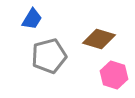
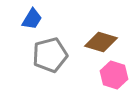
brown diamond: moved 2 px right, 3 px down
gray pentagon: moved 1 px right, 1 px up
